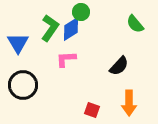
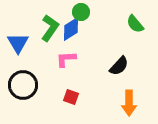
red square: moved 21 px left, 13 px up
